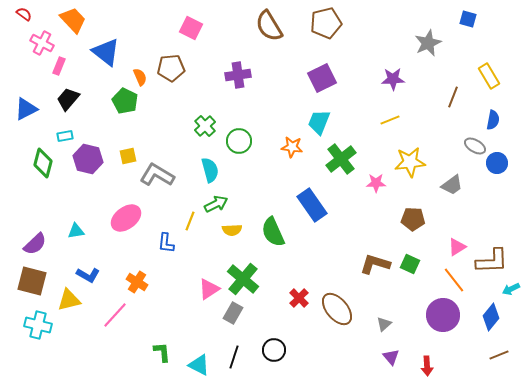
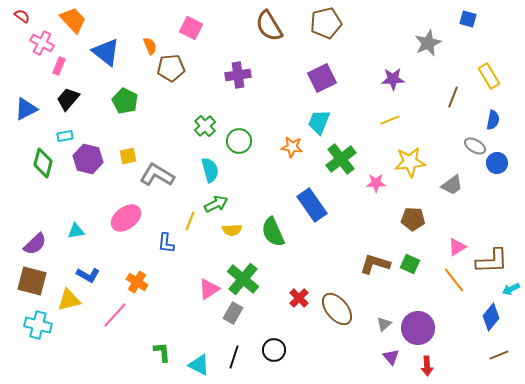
red semicircle at (24, 14): moved 2 px left, 2 px down
orange semicircle at (140, 77): moved 10 px right, 31 px up
purple circle at (443, 315): moved 25 px left, 13 px down
